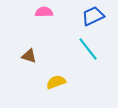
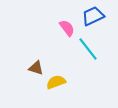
pink semicircle: moved 23 px right, 16 px down; rotated 54 degrees clockwise
brown triangle: moved 7 px right, 12 px down
